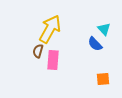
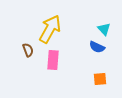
blue semicircle: moved 2 px right, 3 px down; rotated 21 degrees counterclockwise
brown semicircle: moved 10 px left, 1 px up; rotated 144 degrees clockwise
orange square: moved 3 px left
